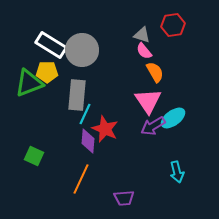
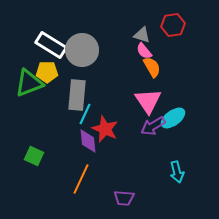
orange semicircle: moved 3 px left, 5 px up
purple diamond: rotated 10 degrees counterclockwise
purple trapezoid: rotated 10 degrees clockwise
